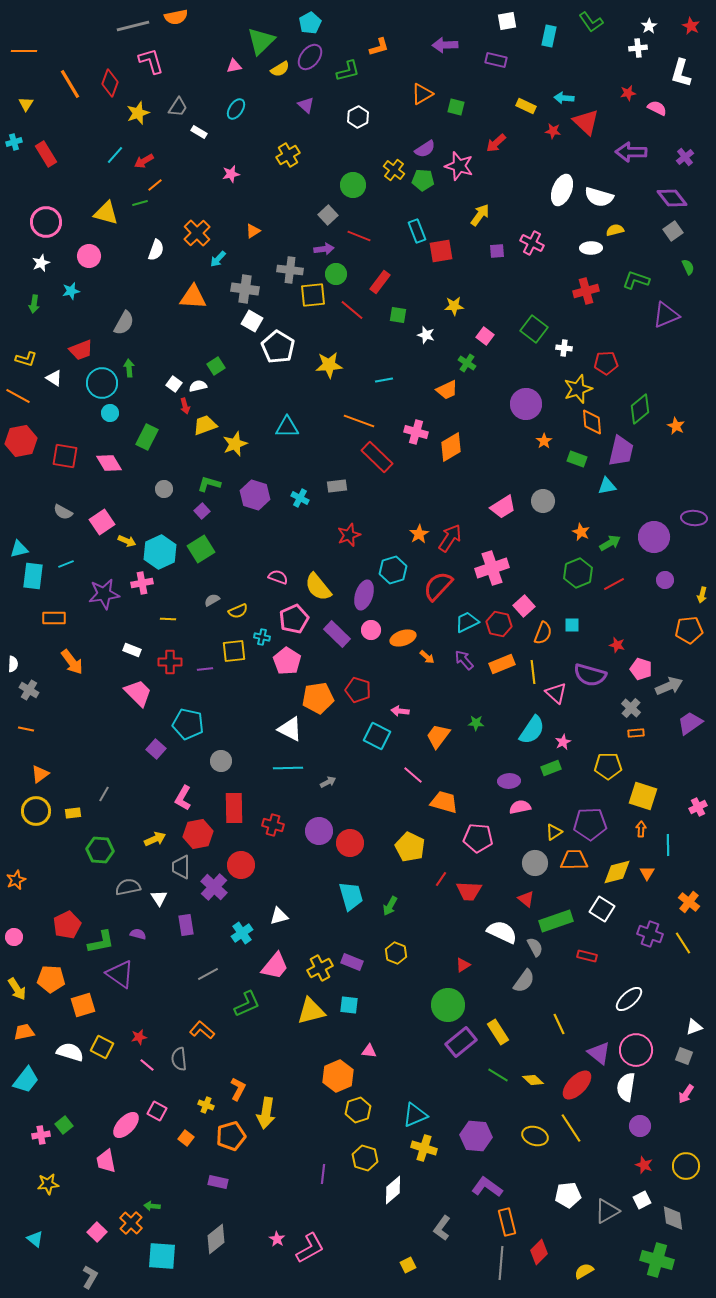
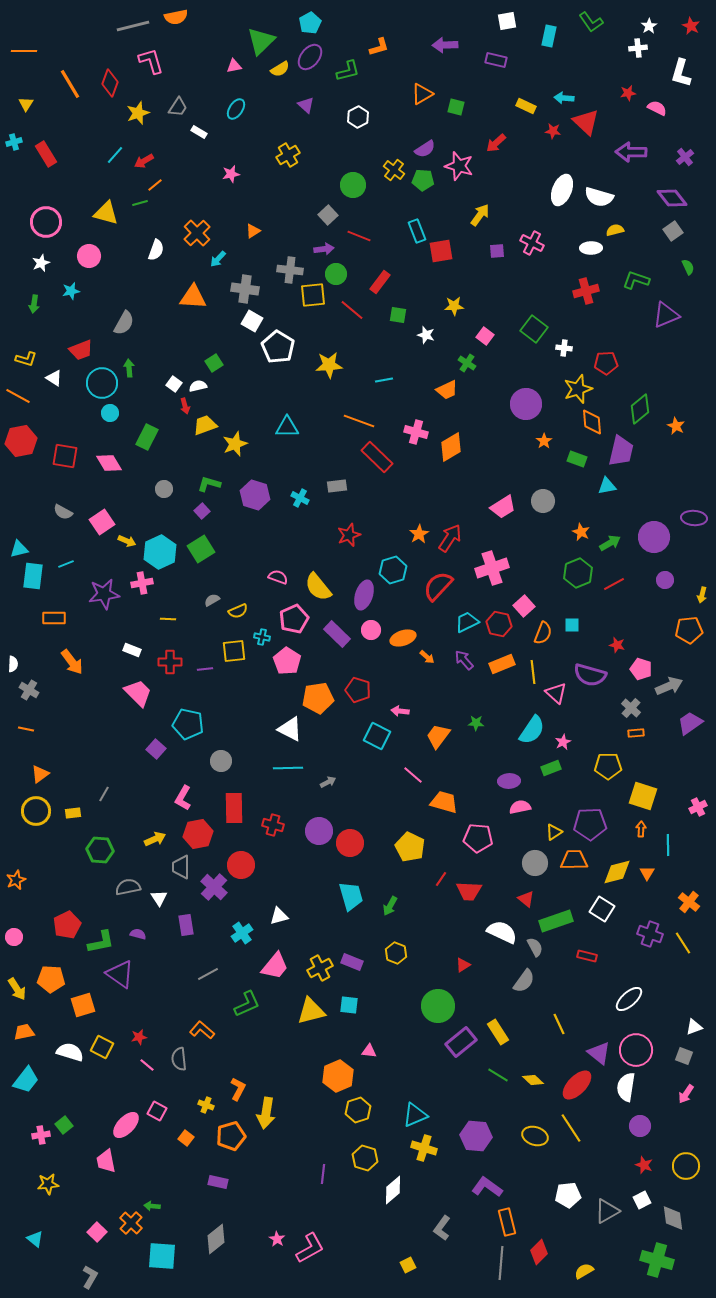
green square at (216, 366): moved 2 px left, 3 px up
green circle at (448, 1005): moved 10 px left, 1 px down
